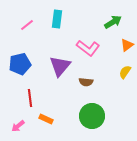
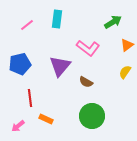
brown semicircle: rotated 24 degrees clockwise
